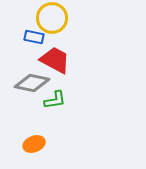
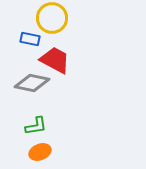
blue rectangle: moved 4 px left, 2 px down
green L-shape: moved 19 px left, 26 px down
orange ellipse: moved 6 px right, 8 px down
